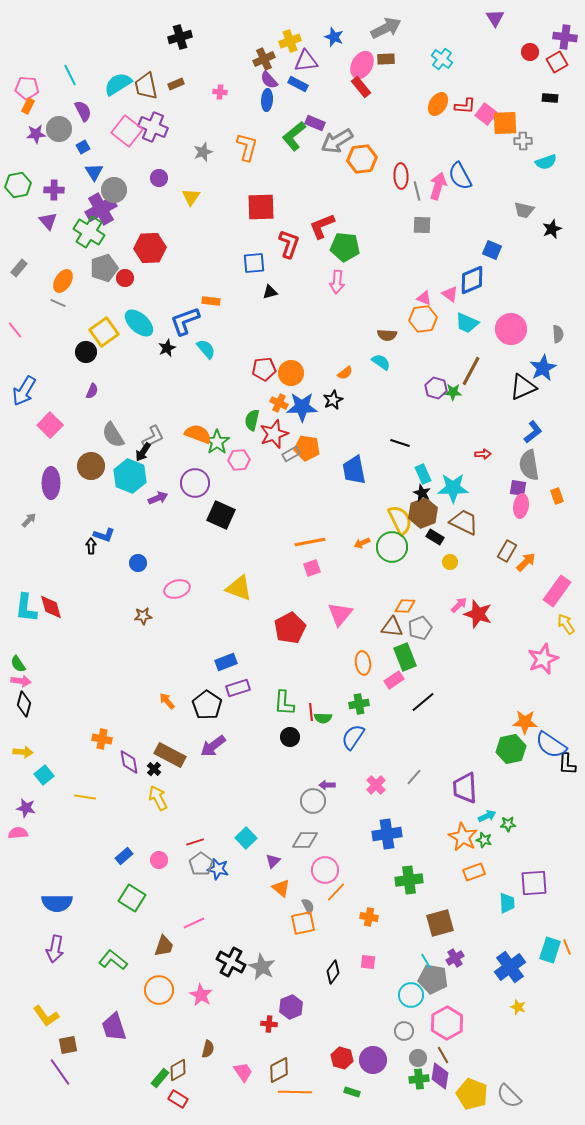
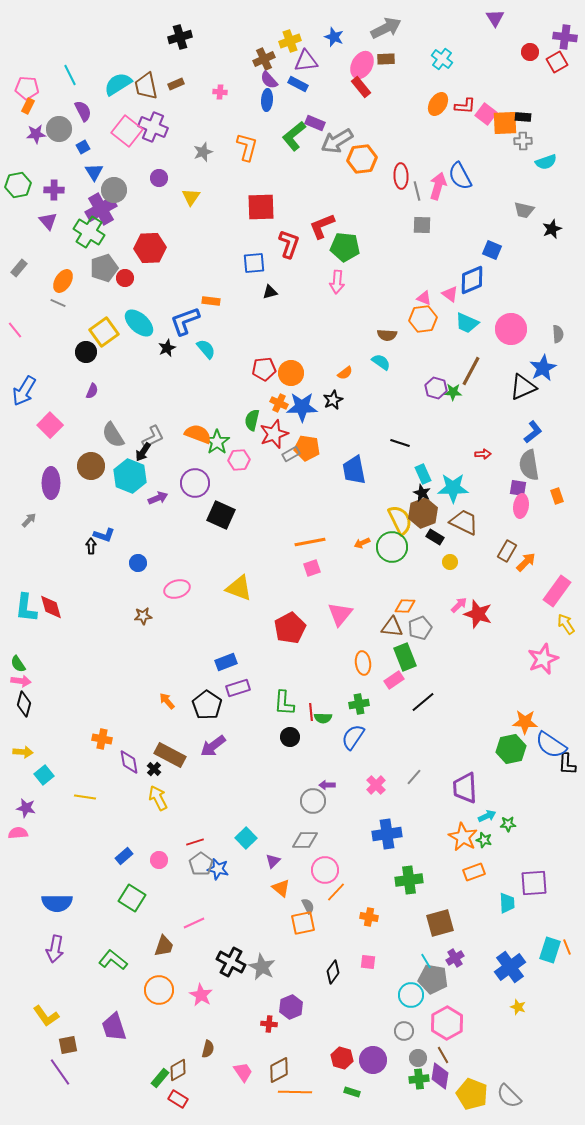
black rectangle at (550, 98): moved 27 px left, 19 px down
